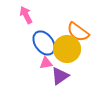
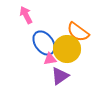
pink triangle: moved 4 px right, 4 px up
